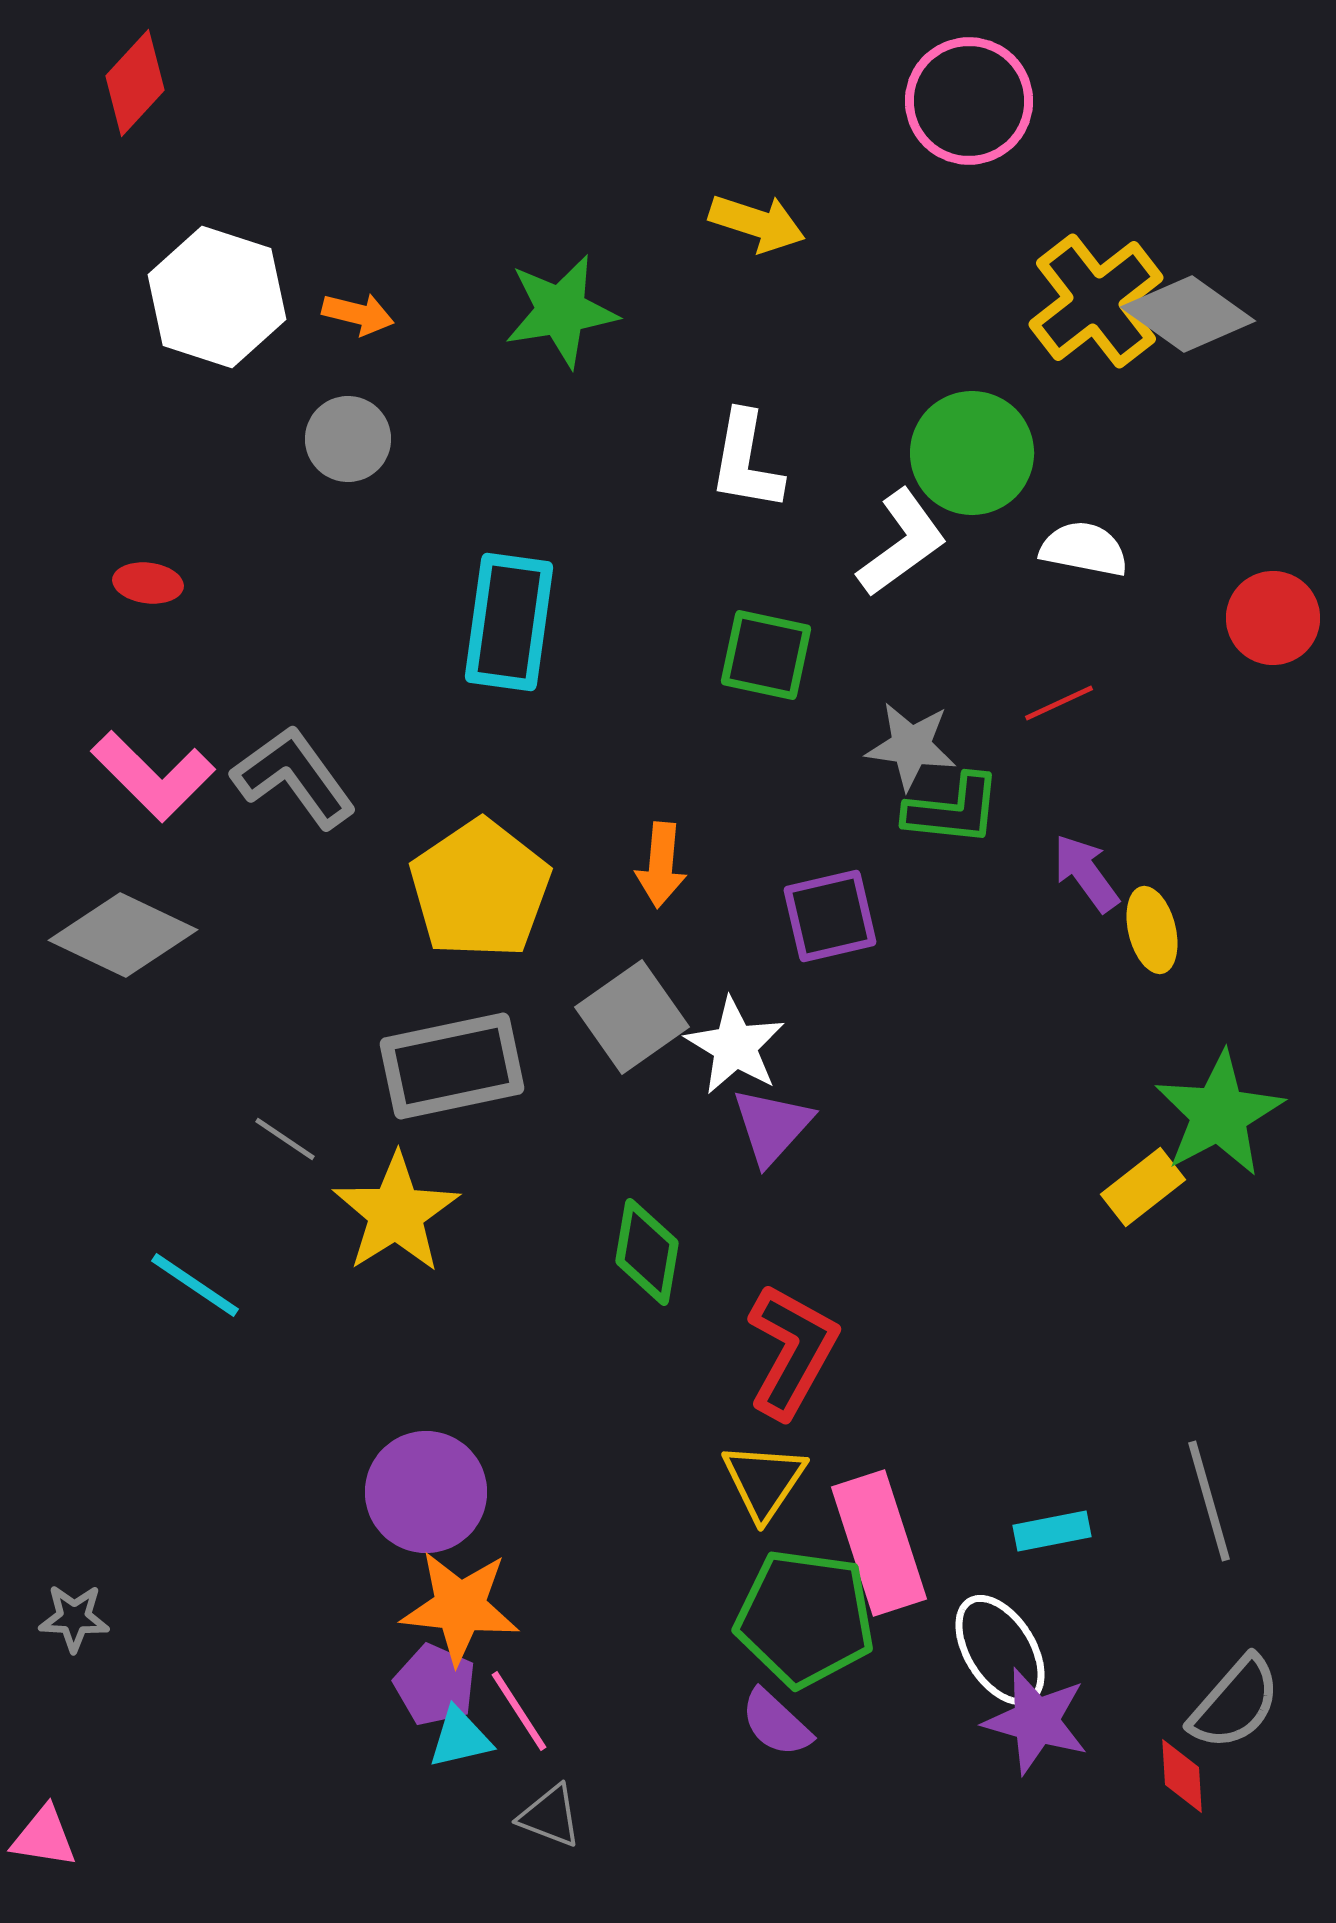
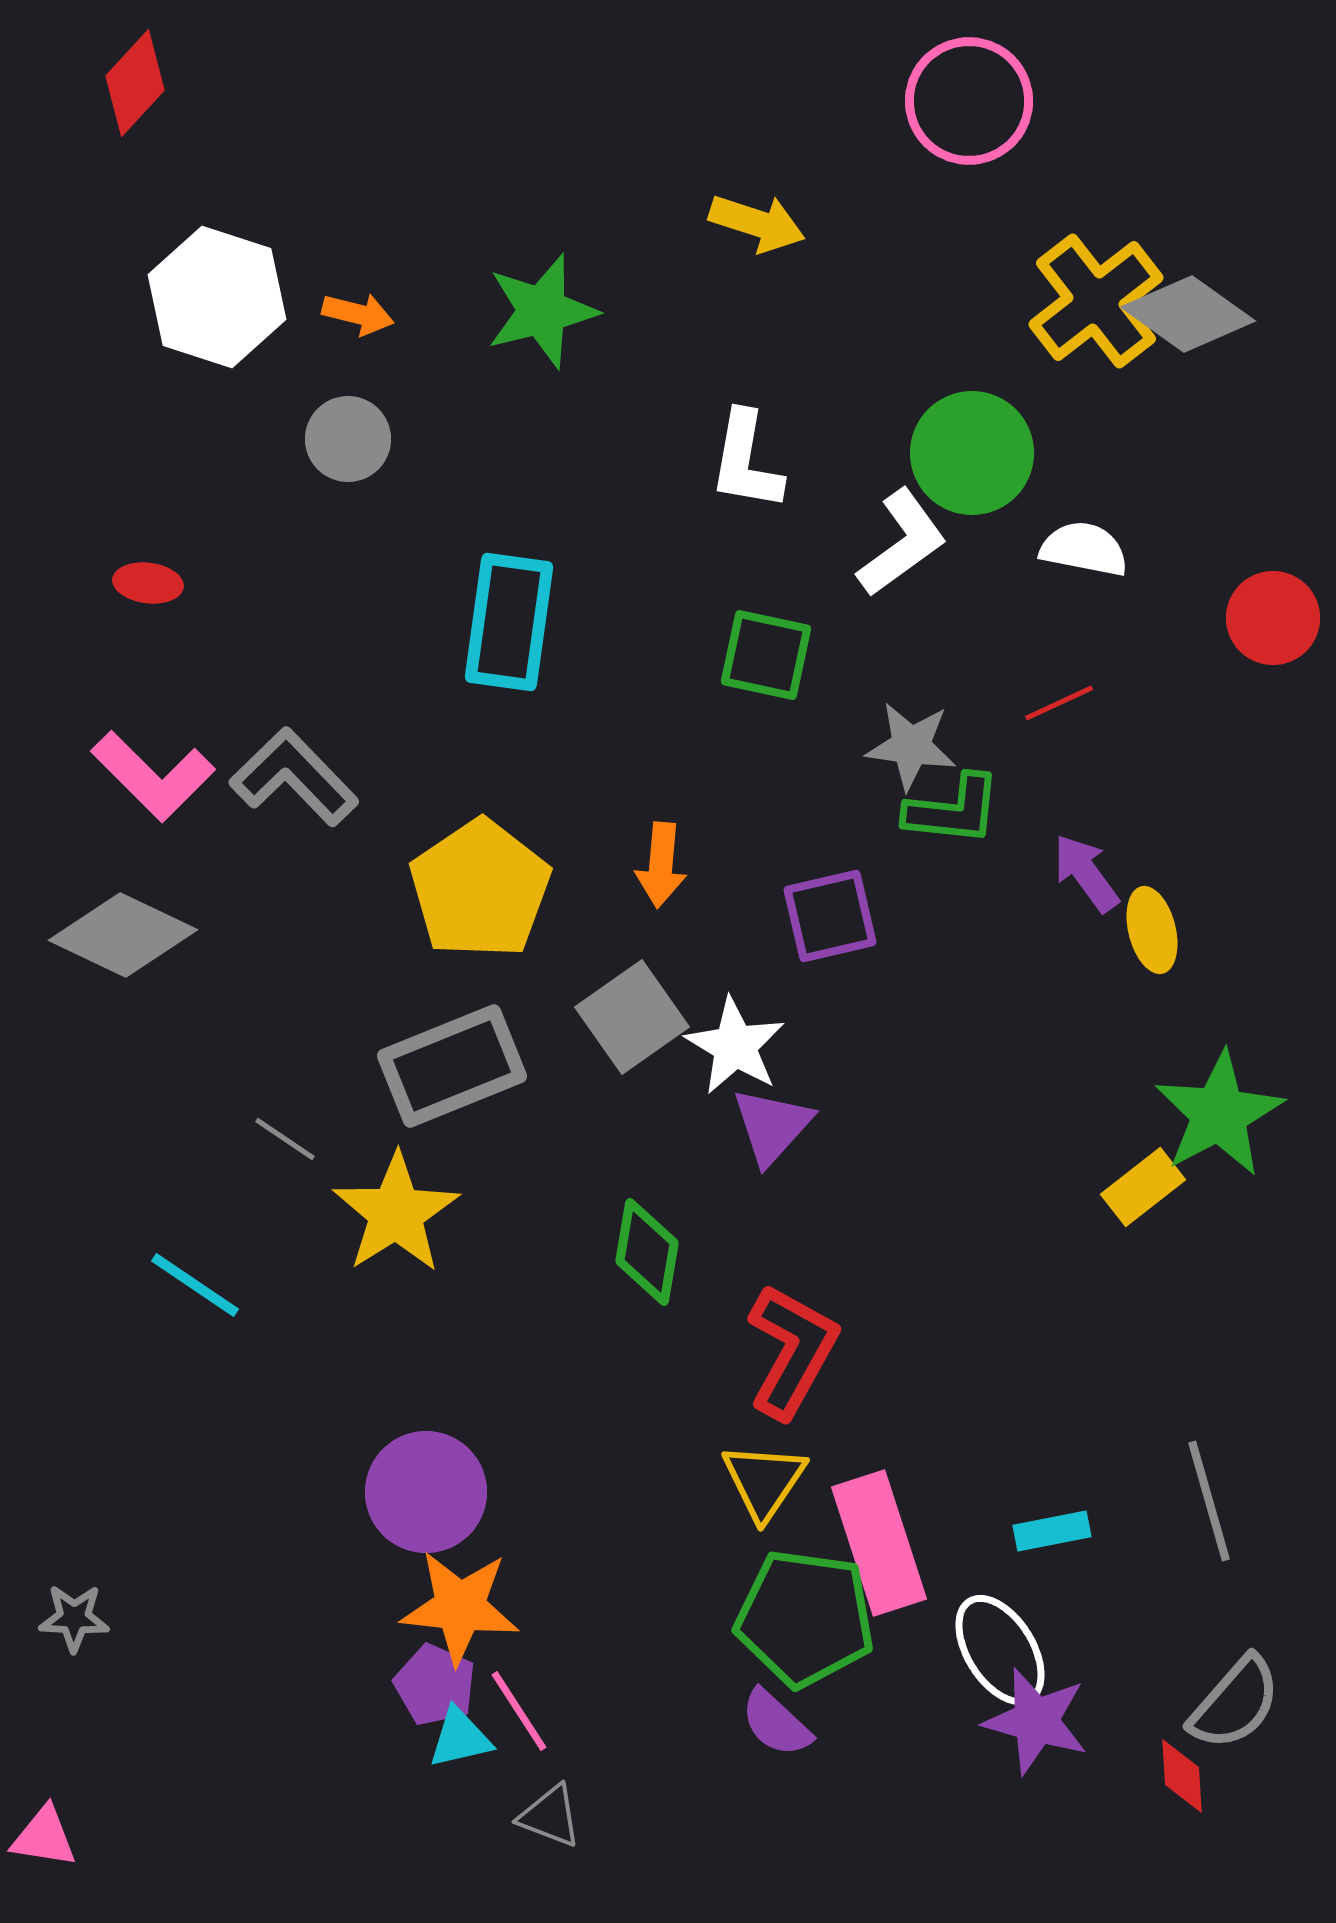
green star at (561, 311): moved 19 px left; rotated 5 degrees counterclockwise
gray L-shape at (294, 777): rotated 8 degrees counterclockwise
gray rectangle at (452, 1066): rotated 10 degrees counterclockwise
